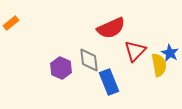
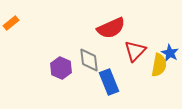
yellow semicircle: rotated 20 degrees clockwise
